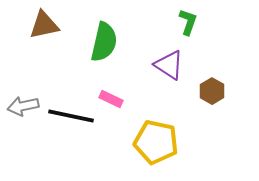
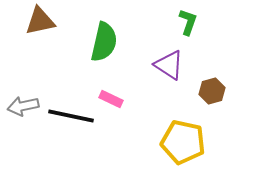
brown triangle: moved 4 px left, 4 px up
brown hexagon: rotated 15 degrees clockwise
yellow pentagon: moved 27 px right
